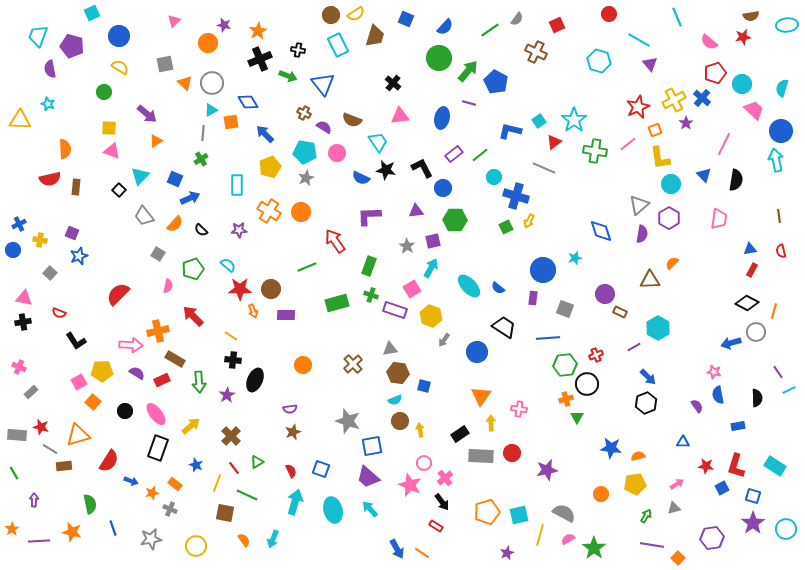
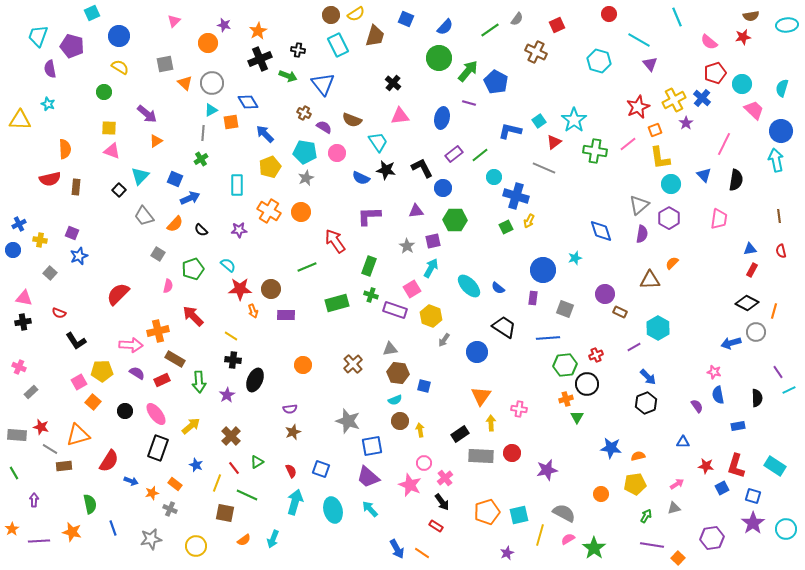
orange semicircle at (244, 540): rotated 88 degrees clockwise
